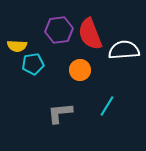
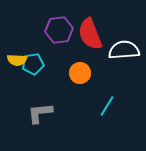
yellow semicircle: moved 14 px down
orange circle: moved 3 px down
gray L-shape: moved 20 px left
